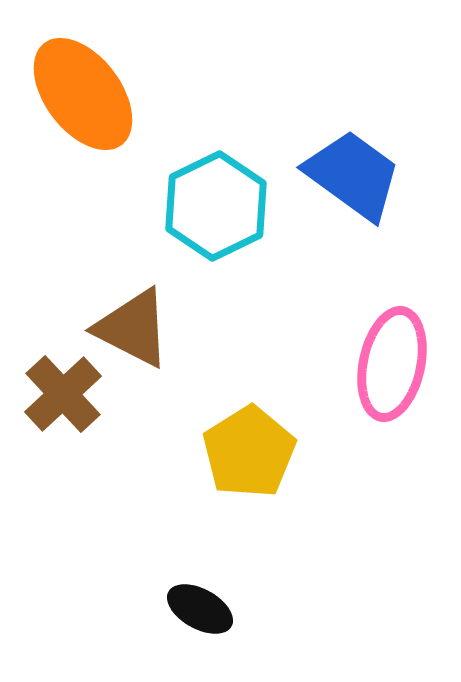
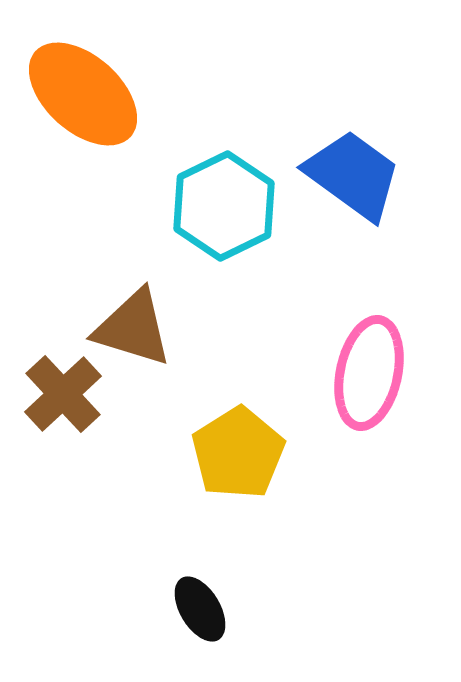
orange ellipse: rotated 11 degrees counterclockwise
cyan hexagon: moved 8 px right
brown triangle: rotated 10 degrees counterclockwise
pink ellipse: moved 23 px left, 9 px down
yellow pentagon: moved 11 px left, 1 px down
black ellipse: rotated 30 degrees clockwise
